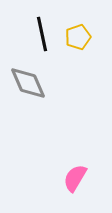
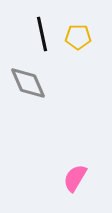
yellow pentagon: rotated 20 degrees clockwise
